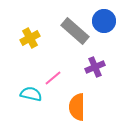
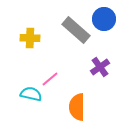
blue circle: moved 2 px up
gray rectangle: moved 1 px right, 1 px up
yellow cross: rotated 30 degrees clockwise
purple cross: moved 5 px right; rotated 12 degrees counterclockwise
pink line: moved 3 px left, 1 px down
